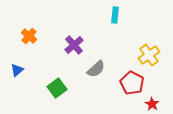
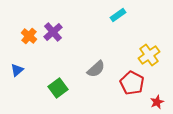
cyan rectangle: moved 3 px right; rotated 49 degrees clockwise
purple cross: moved 21 px left, 13 px up
green square: moved 1 px right
red star: moved 5 px right, 2 px up; rotated 16 degrees clockwise
